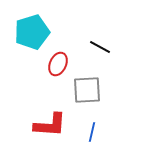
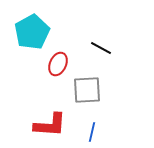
cyan pentagon: rotated 12 degrees counterclockwise
black line: moved 1 px right, 1 px down
